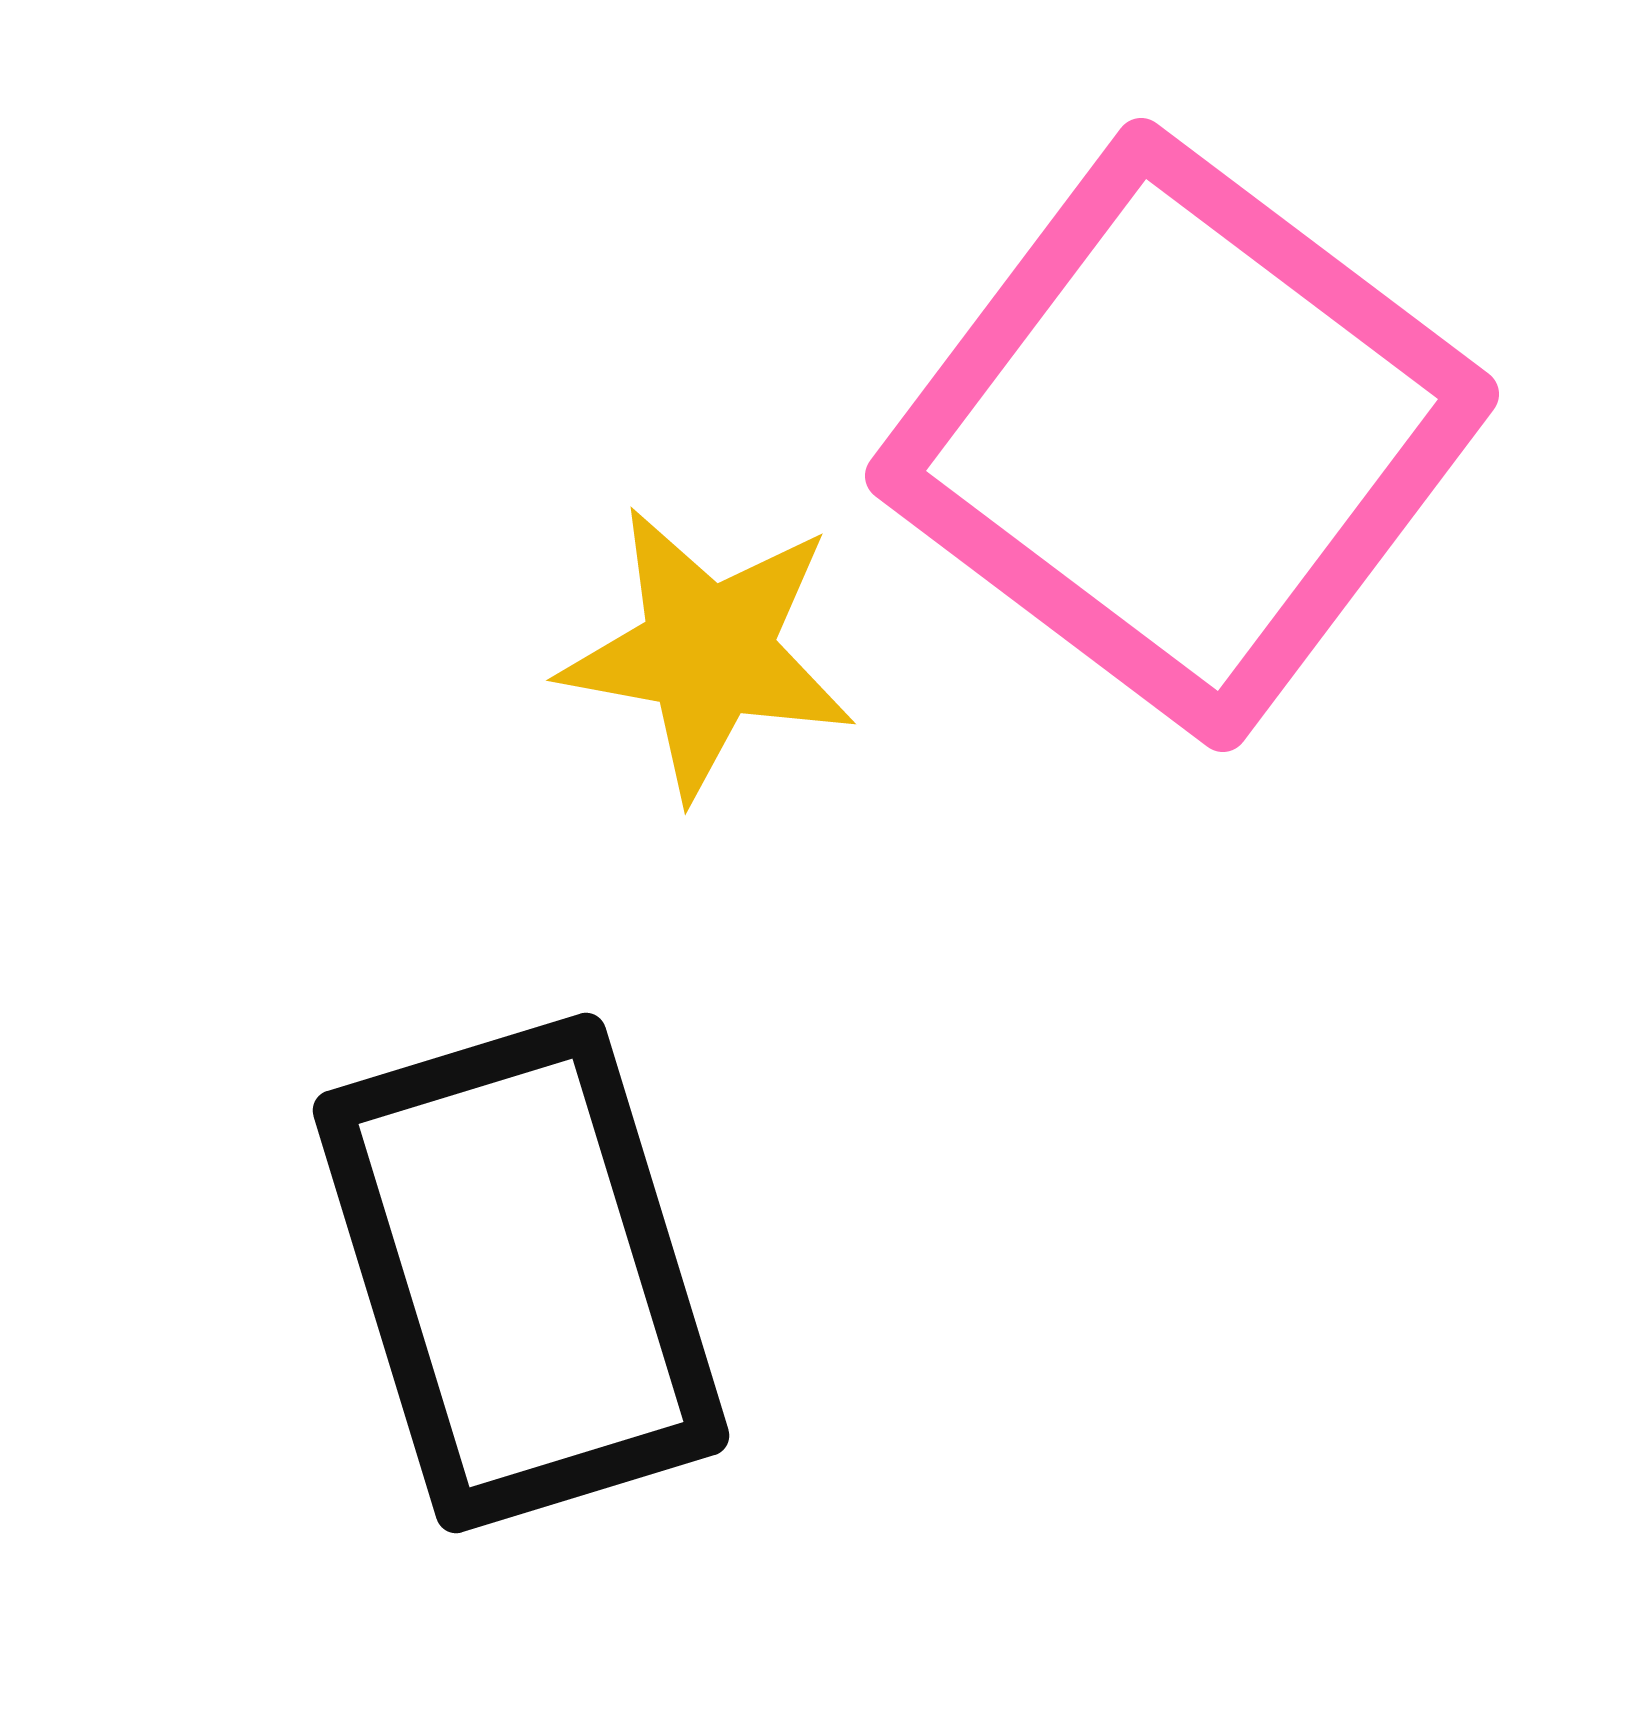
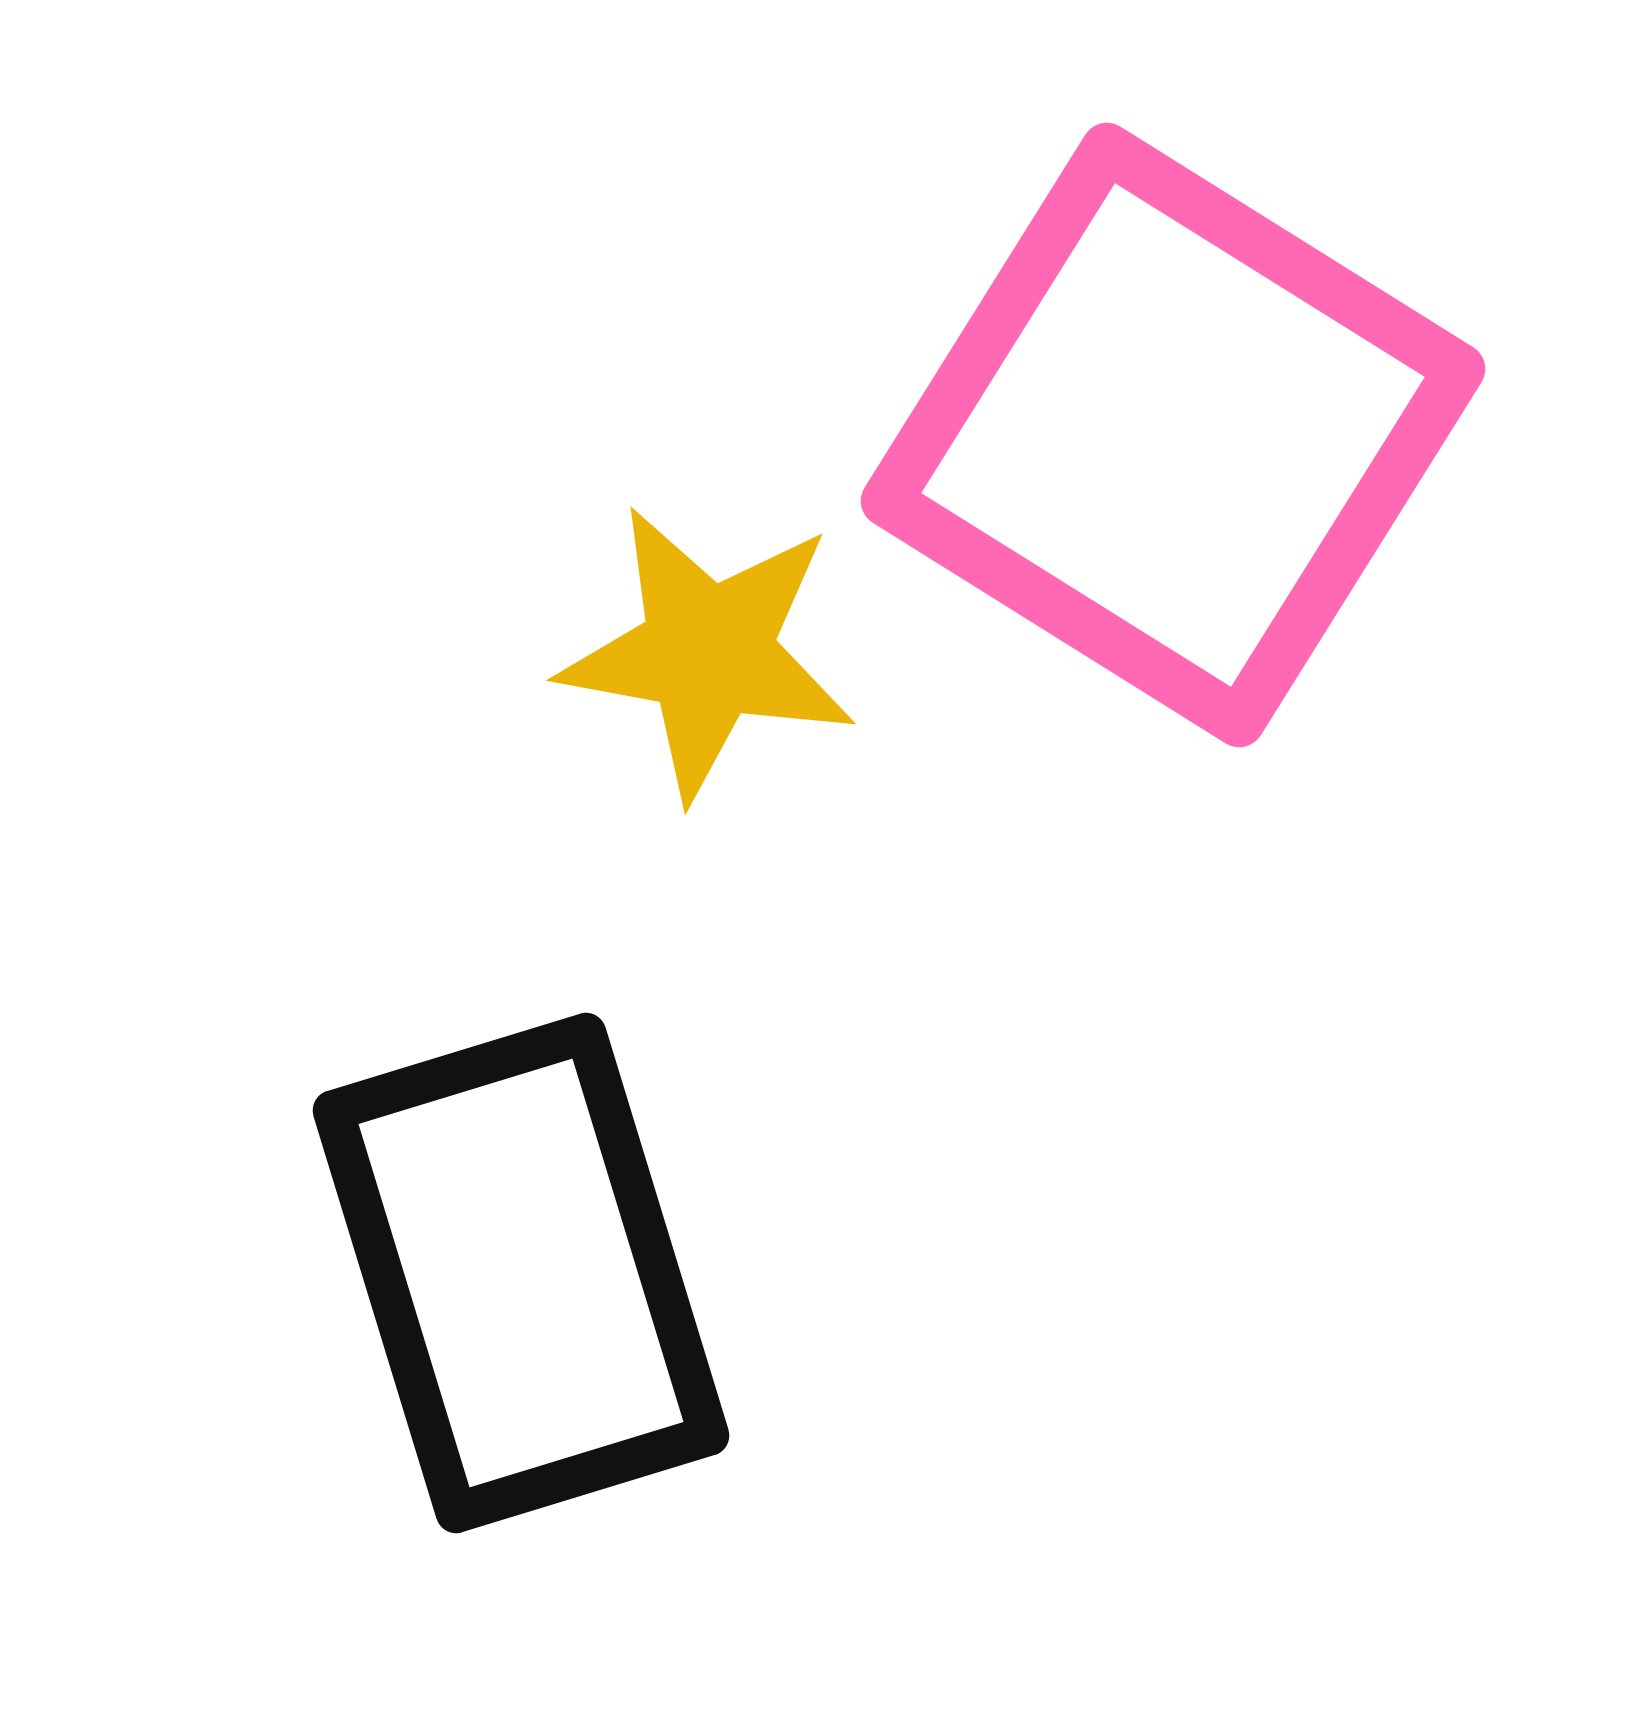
pink square: moved 9 px left; rotated 5 degrees counterclockwise
